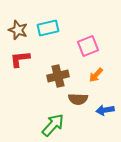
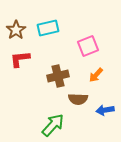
brown star: moved 2 px left; rotated 18 degrees clockwise
